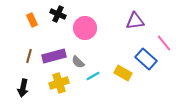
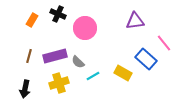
orange rectangle: rotated 56 degrees clockwise
purple rectangle: moved 1 px right
black arrow: moved 2 px right, 1 px down
